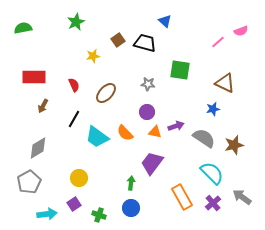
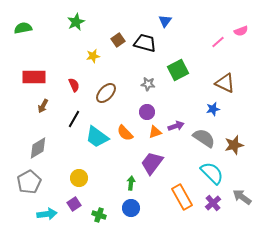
blue triangle: rotated 24 degrees clockwise
green square: moved 2 px left; rotated 35 degrees counterclockwise
orange triangle: rotated 32 degrees counterclockwise
